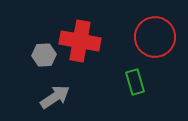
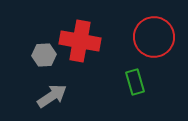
red circle: moved 1 px left
gray arrow: moved 3 px left, 1 px up
